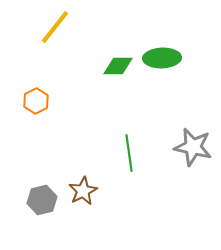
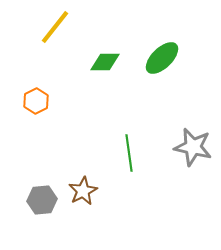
green ellipse: rotated 42 degrees counterclockwise
green diamond: moved 13 px left, 4 px up
gray hexagon: rotated 8 degrees clockwise
